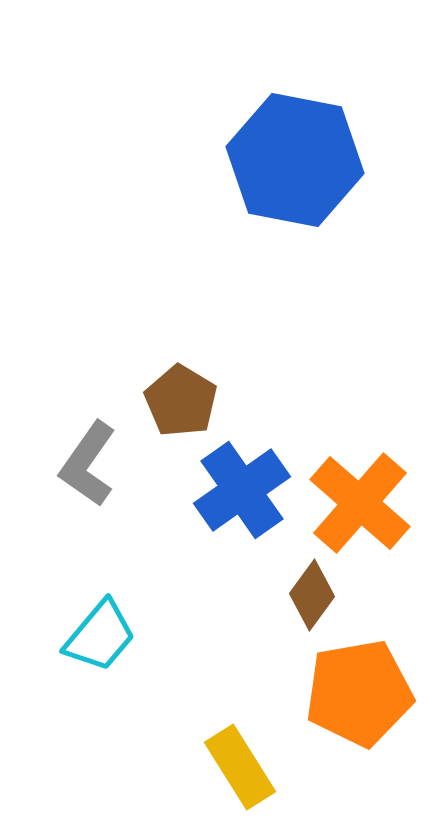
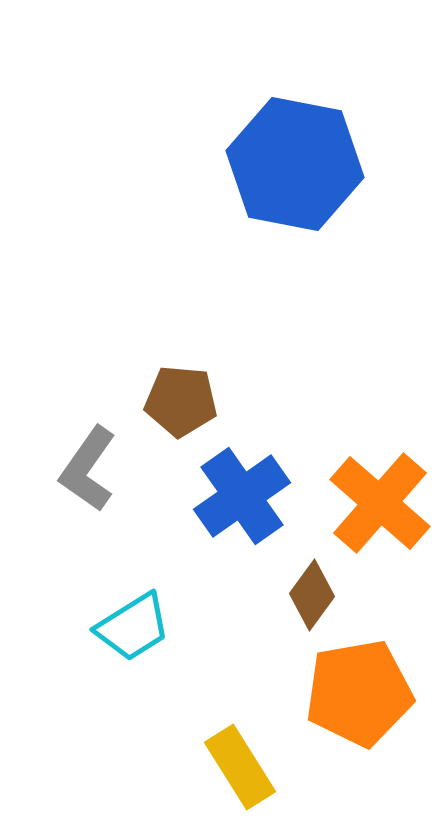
blue hexagon: moved 4 px down
brown pentagon: rotated 26 degrees counterclockwise
gray L-shape: moved 5 px down
blue cross: moved 6 px down
orange cross: moved 20 px right
cyan trapezoid: moved 33 px right, 9 px up; rotated 18 degrees clockwise
